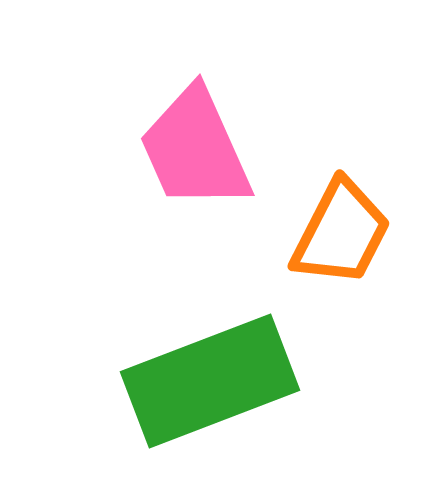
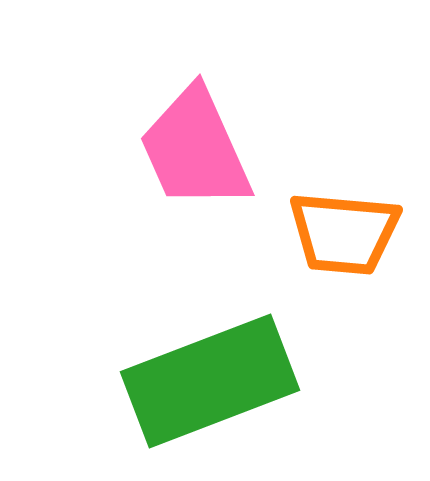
orange trapezoid: moved 3 px right; rotated 68 degrees clockwise
